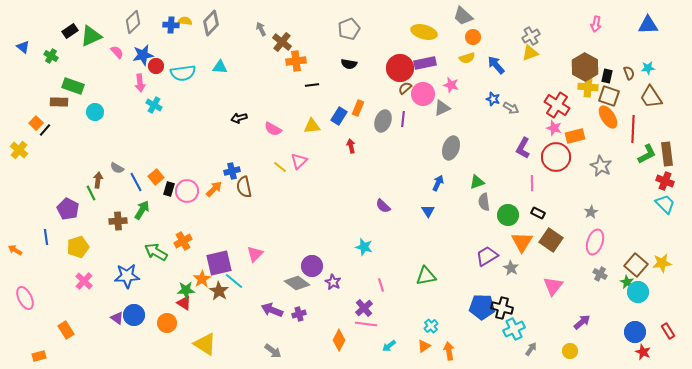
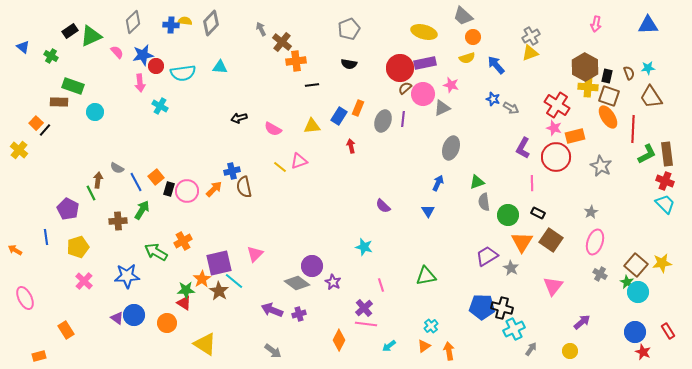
cyan cross at (154, 105): moved 6 px right, 1 px down
pink triangle at (299, 161): rotated 24 degrees clockwise
